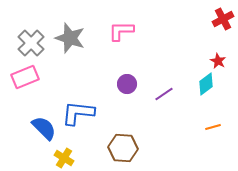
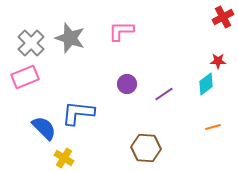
red cross: moved 2 px up
red star: rotated 28 degrees counterclockwise
brown hexagon: moved 23 px right
